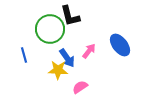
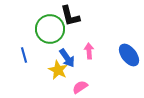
blue ellipse: moved 9 px right, 10 px down
pink arrow: rotated 42 degrees counterclockwise
yellow star: rotated 24 degrees clockwise
